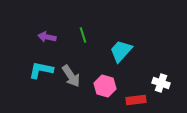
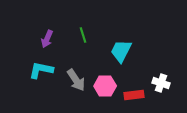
purple arrow: moved 2 px down; rotated 78 degrees counterclockwise
cyan trapezoid: rotated 15 degrees counterclockwise
gray arrow: moved 5 px right, 4 px down
pink hexagon: rotated 15 degrees counterclockwise
red rectangle: moved 2 px left, 5 px up
